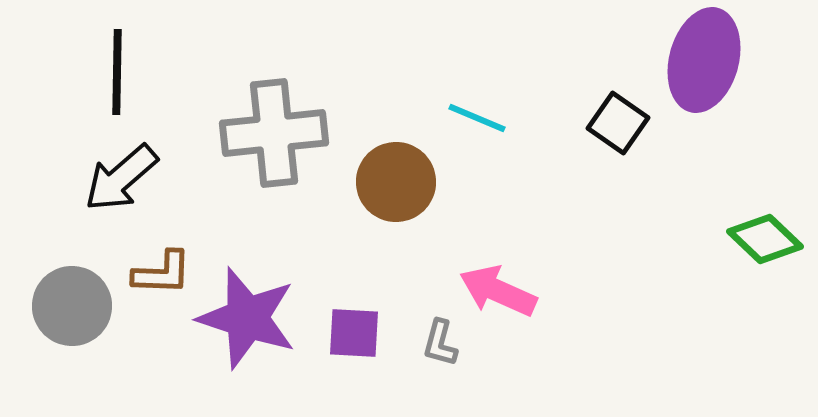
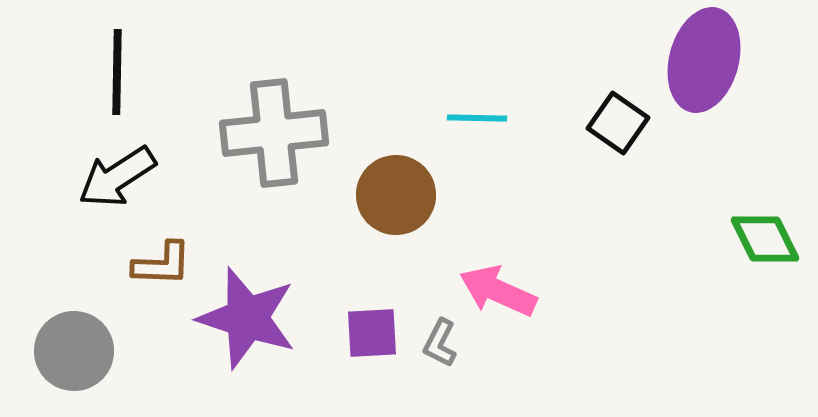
cyan line: rotated 22 degrees counterclockwise
black arrow: moved 4 px left, 1 px up; rotated 8 degrees clockwise
brown circle: moved 13 px down
green diamond: rotated 20 degrees clockwise
brown L-shape: moved 9 px up
gray circle: moved 2 px right, 45 px down
purple square: moved 18 px right; rotated 6 degrees counterclockwise
gray L-shape: rotated 12 degrees clockwise
